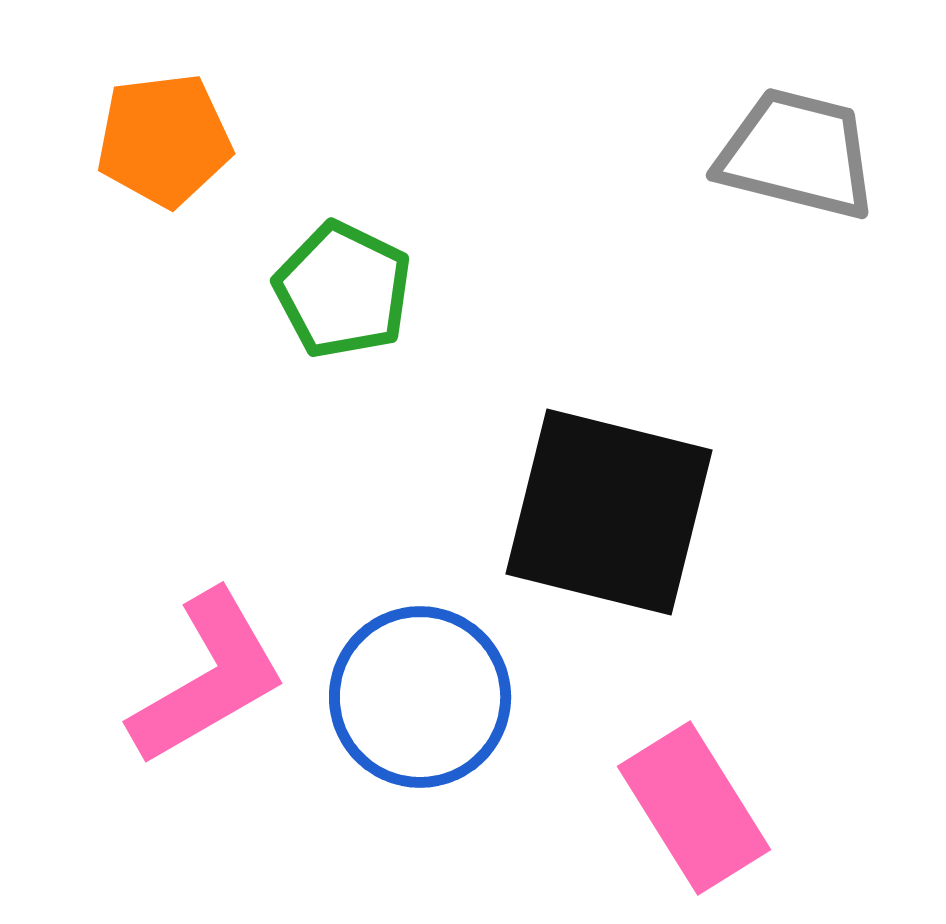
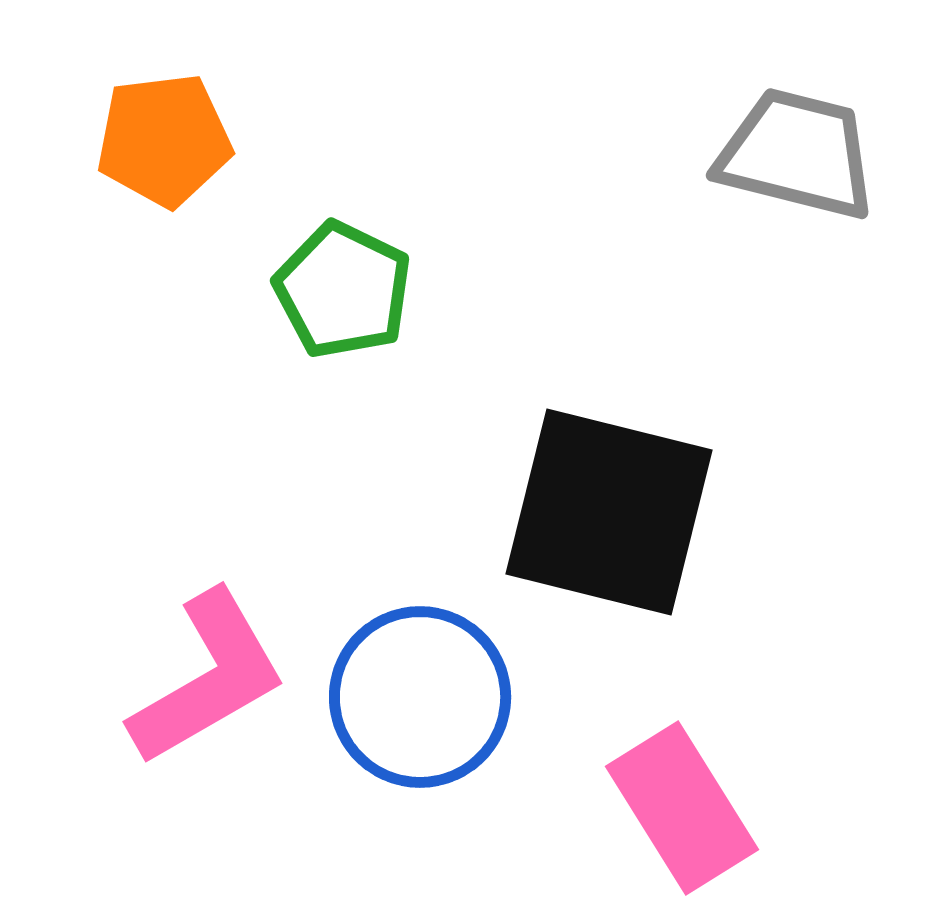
pink rectangle: moved 12 px left
